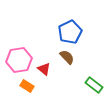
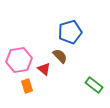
blue pentagon: rotated 10 degrees clockwise
brown semicircle: moved 7 px left, 1 px up
orange rectangle: rotated 40 degrees clockwise
